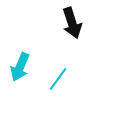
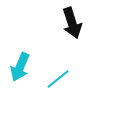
cyan line: rotated 15 degrees clockwise
